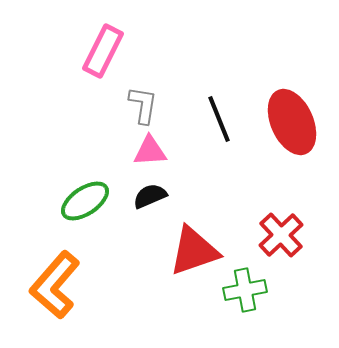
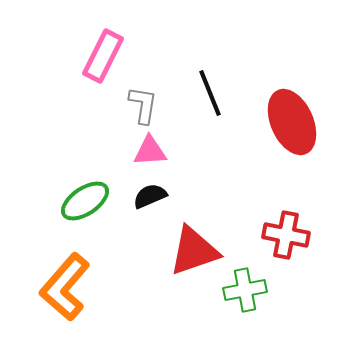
pink rectangle: moved 5 px down
black line: moved 9 px left, 26 px up
red cross: moved 5 px right; rotated 36 degrees counterclockwise
orange L-shape: moved 10 px right, 2 px down
